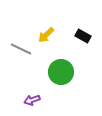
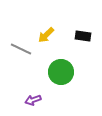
black rectangle: rotated 21 degrees counterclockwise
purple arrow: moved 1 px right
